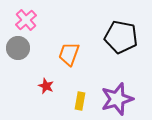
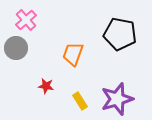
black pentagon: moved 1 px left, 3 px up
gray circle: moved 2 px left
orange trapezoid: moved 4 px right
red star: rotated 14 degrees counterclockwise
yellow rectangle: rotated 42 degrees counterclockwise
